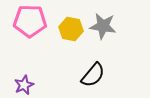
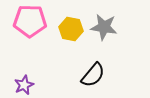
gray star: moved 1 px right, 1 px down
